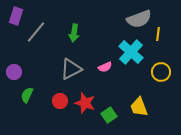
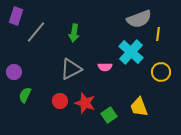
pink semicircle: rotated 24 degrees clockwise
green semicircle: moved 2 px left
